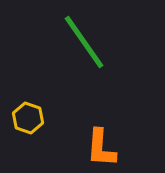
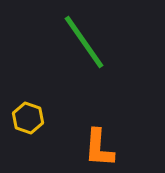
orange L-shape: moved 2 px left
